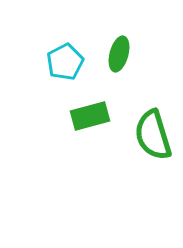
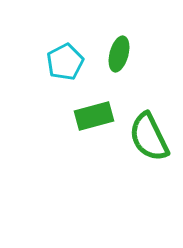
green rectangle: moved 4 px right
green semicircle: moved 4 px left, 2 px down; rotated 9 degrees counterclockwise
